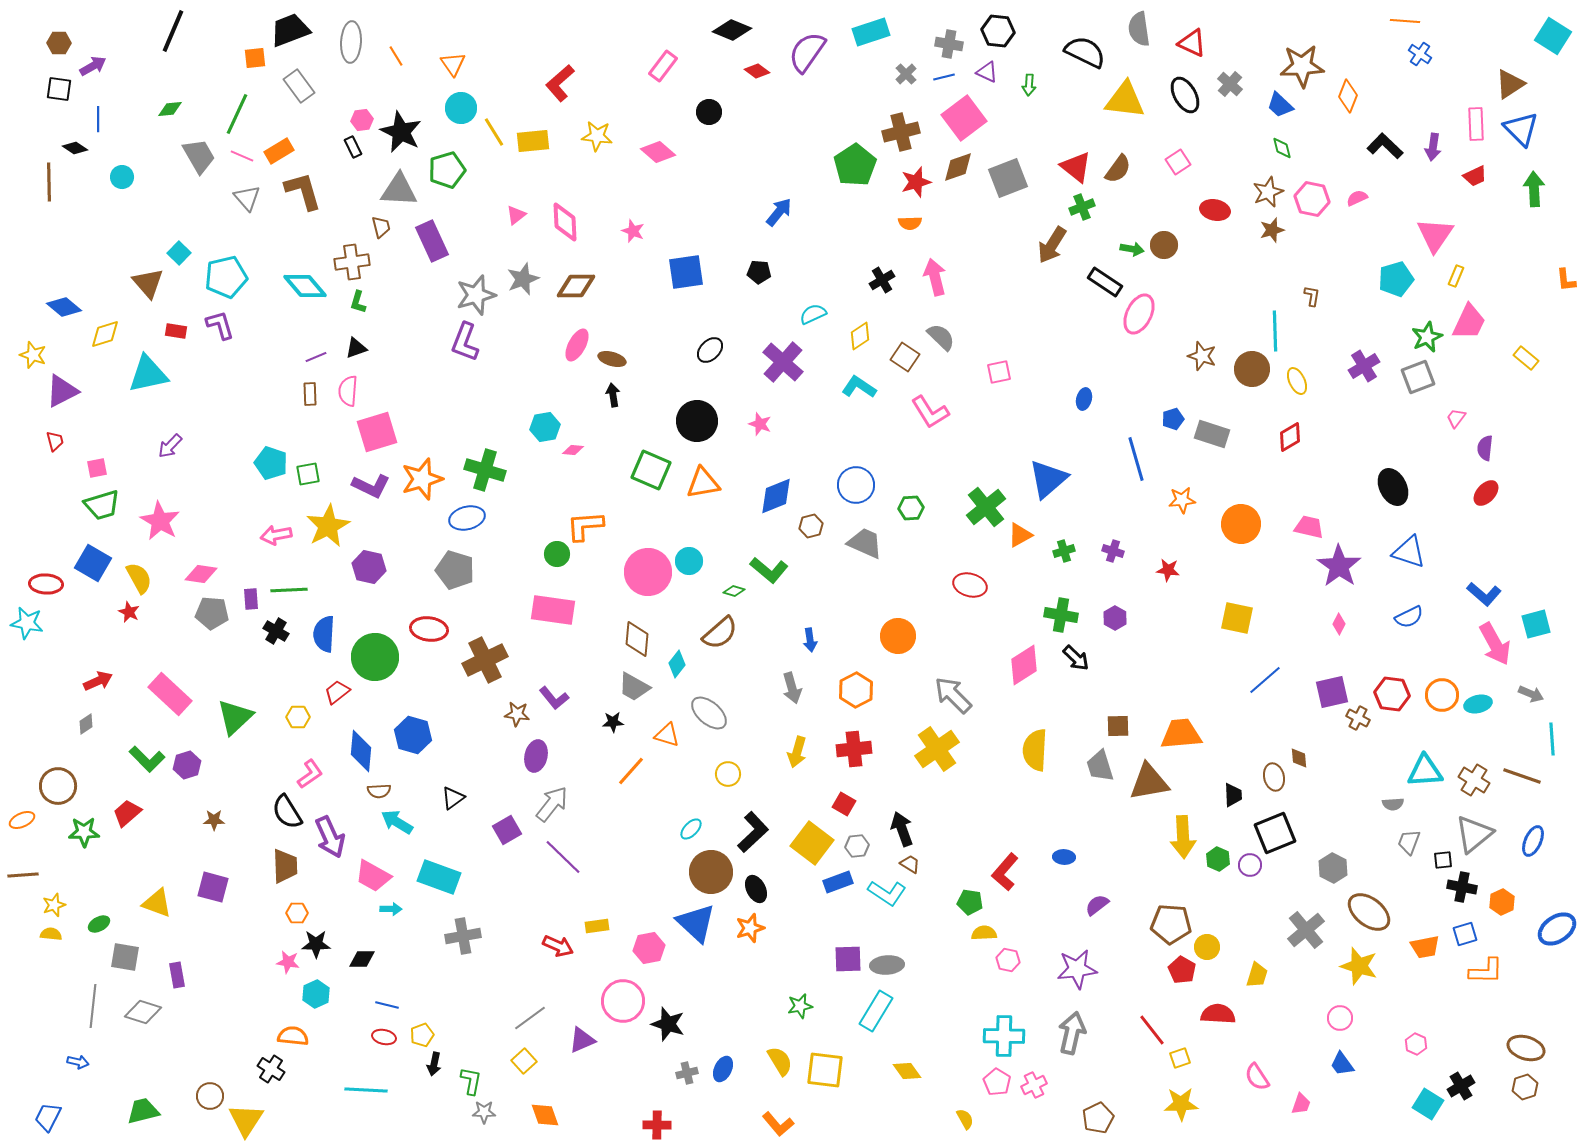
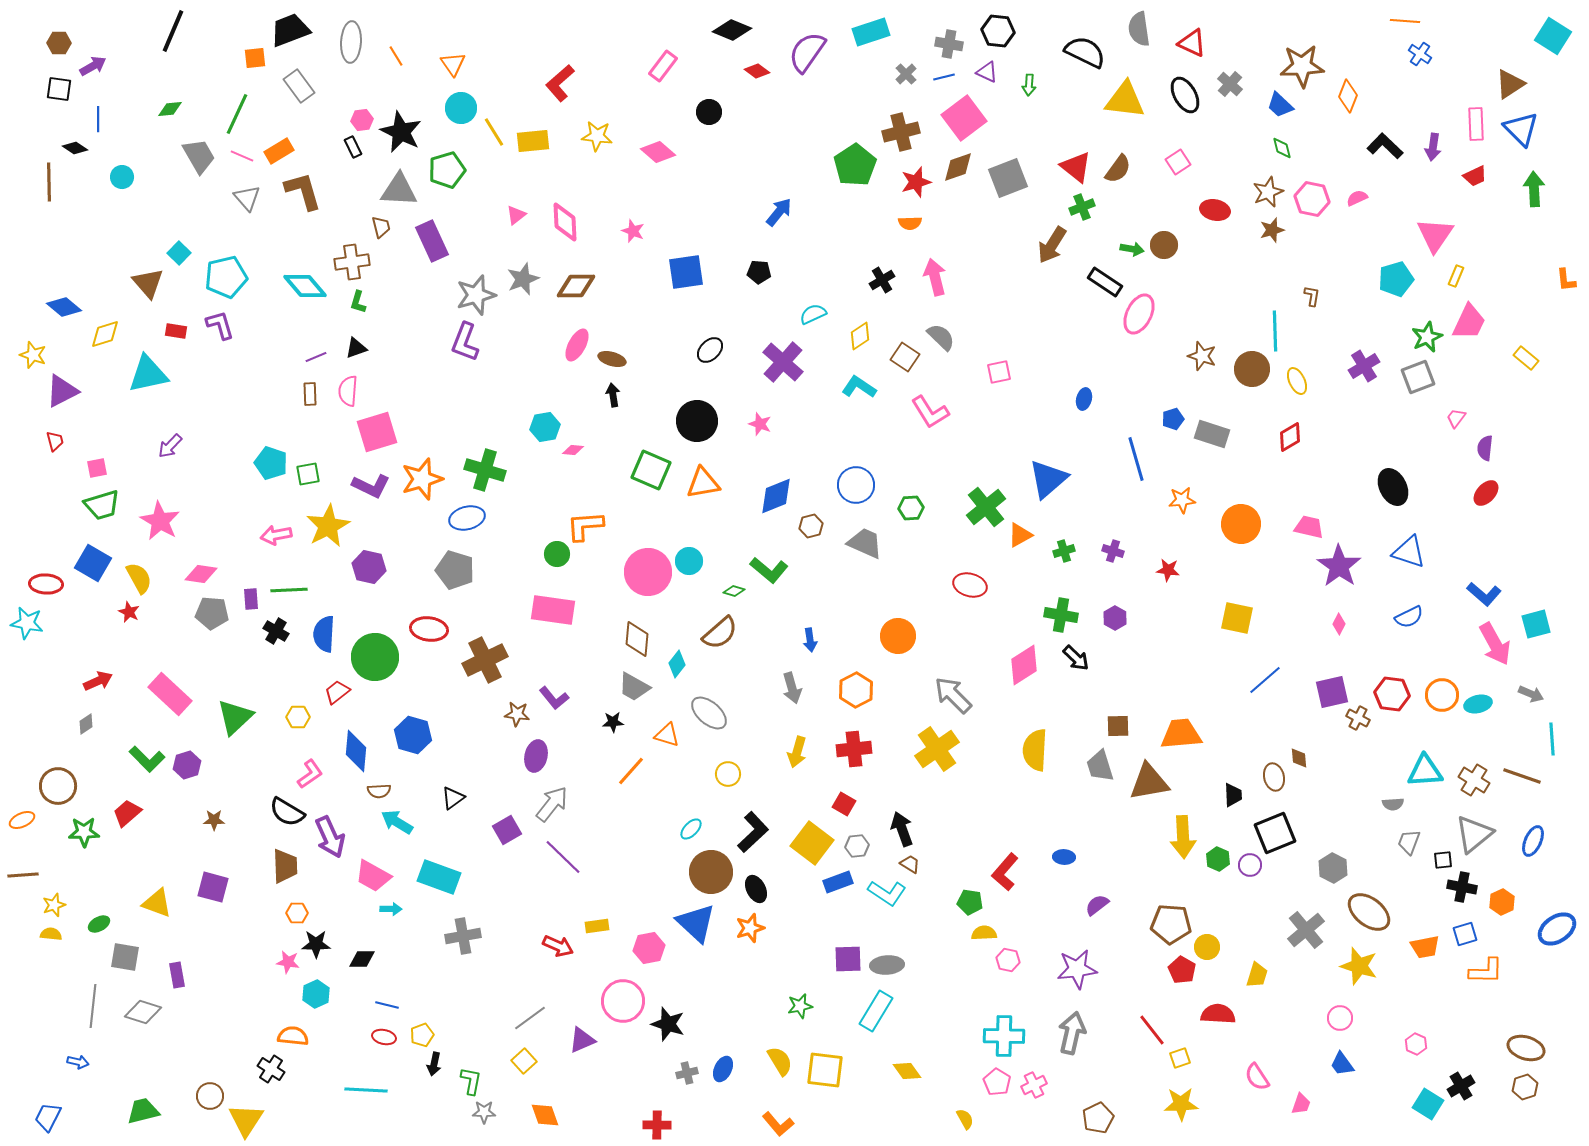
blue diamond at (361, 751): moved 5 px left
black semicircle at (287, 812): rotated 27 degrees counterclockwise
